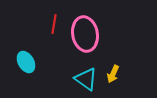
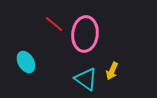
red line: rotated 60 degrees counterclockwise
pink ellipse: rotated 16 degrees clockwise
yellow arrow: moved 1 px left, 3 px up
